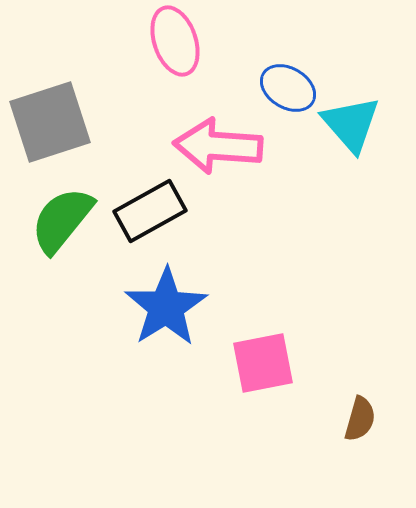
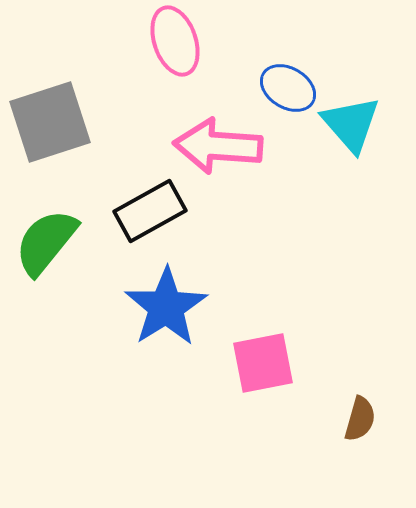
green semicircle: moved 16 px left, 22 px down
